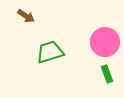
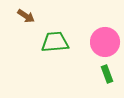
green trapezoid: moved 5 px right, 10 px up; rotated 12 degrees clockwise
